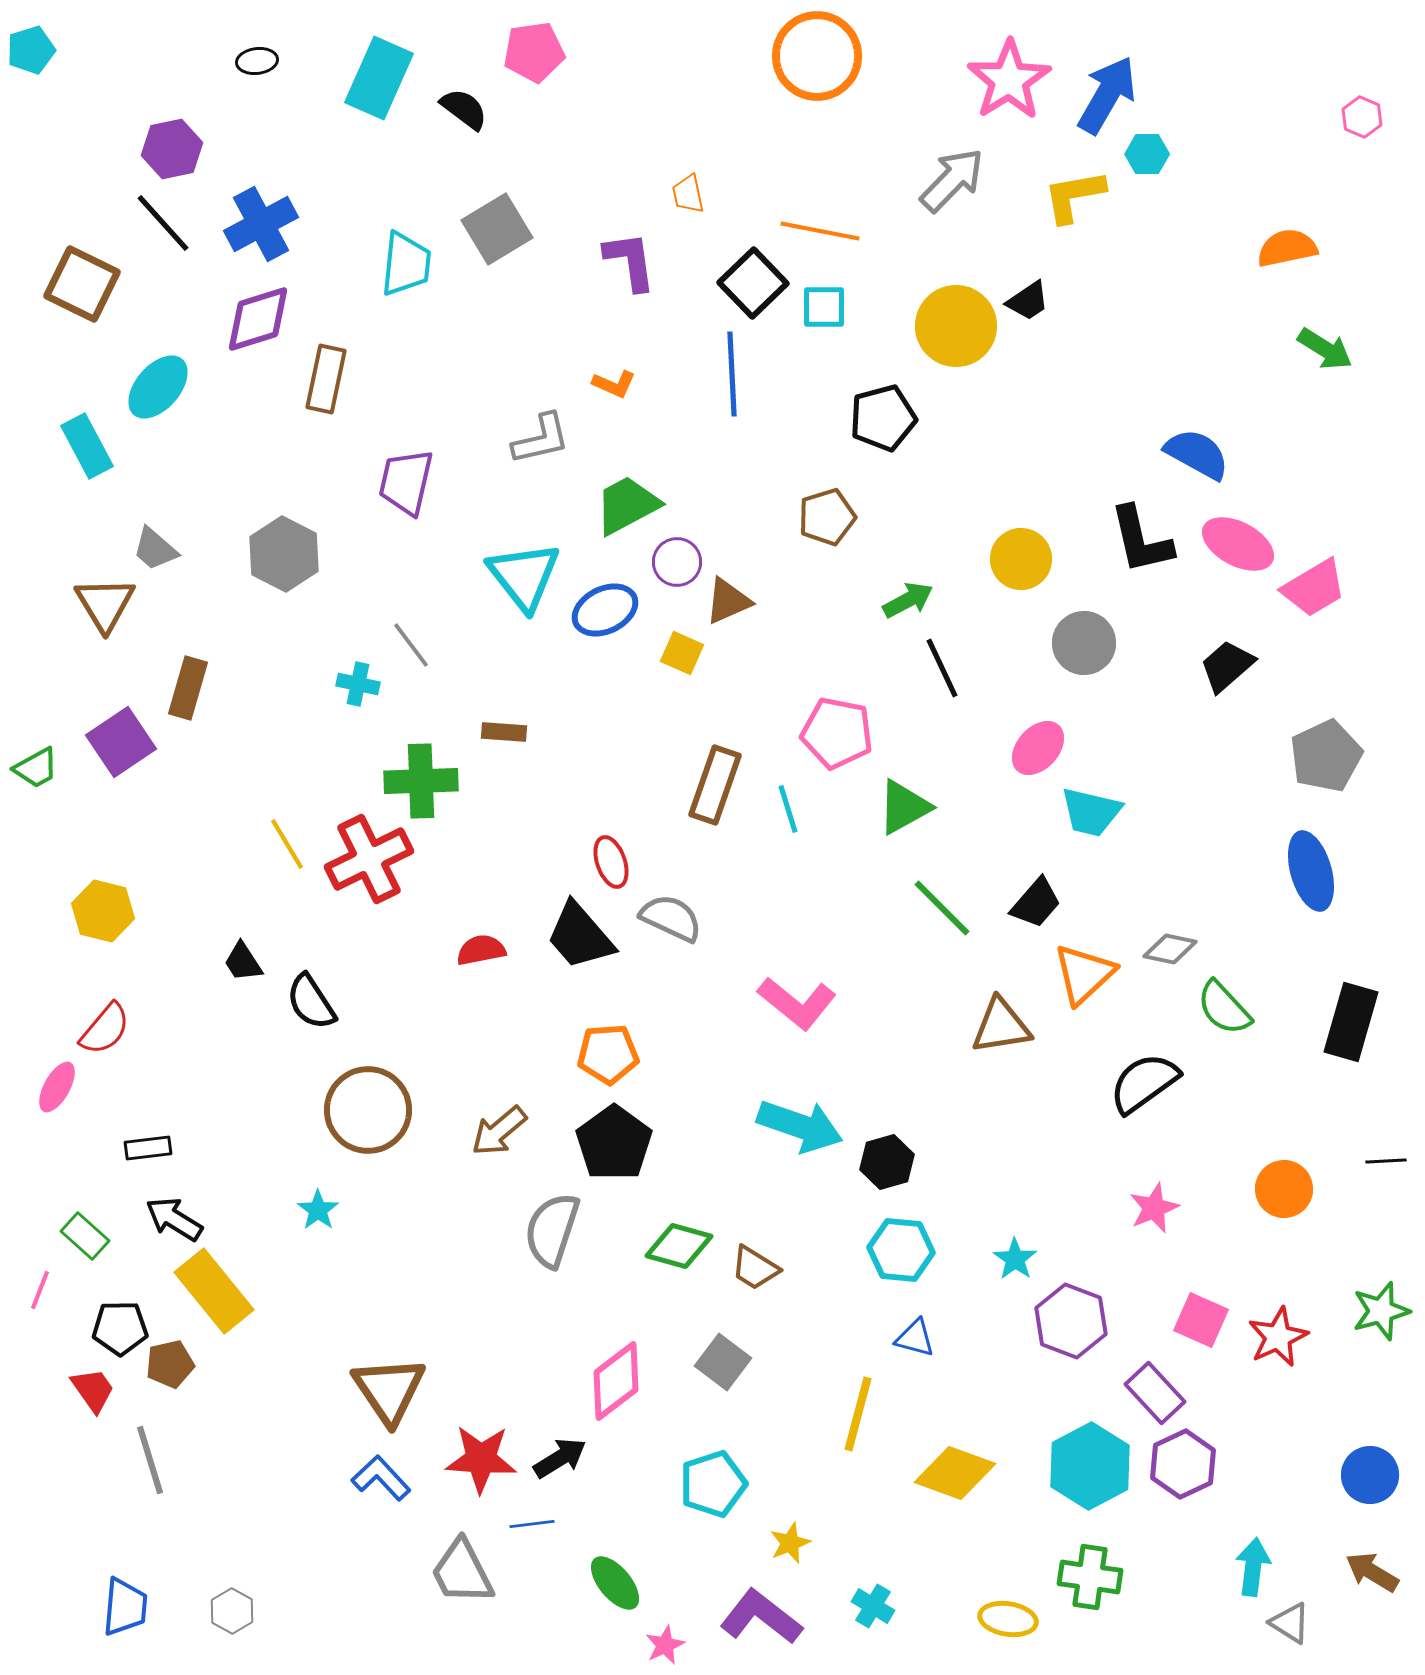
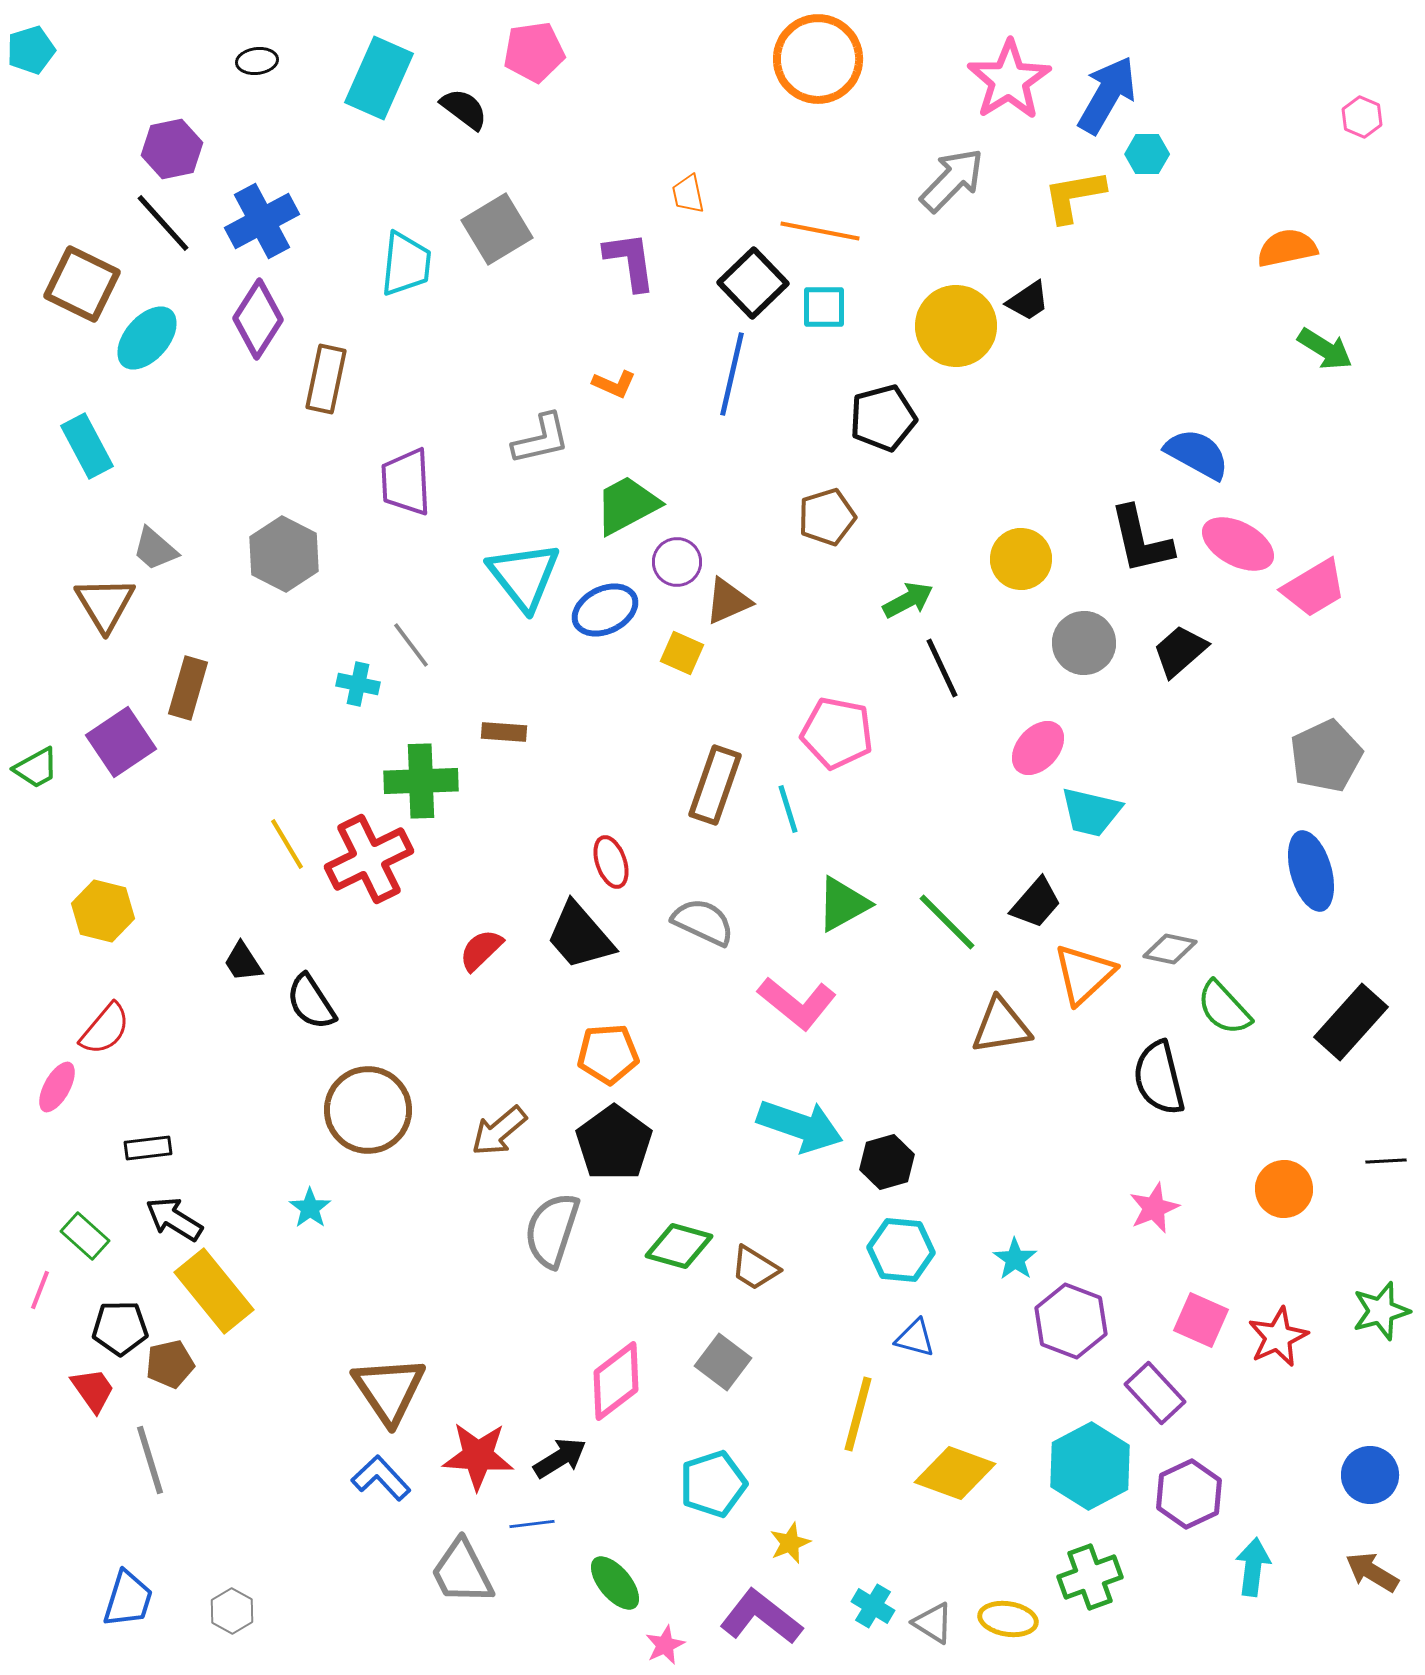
orange circle at (817, 56): moved 1 px right, 3 px down
blue cross at (261, 224): moved 1 px right, 3 px up
purple diamond at (258, 319): rotated 40 degrees counterclockwise
blue line at (732, 374): rotated 16 degrees clockwise
cyan ellipse at (158, 387): moved 11 px left, 49 px up
purple trapezoid at (406, 482): rotated 16 degrees counterclockwise
black trapezoid at (1227, 666): moved 47 px left, 15 px up
green triangle at (904, 807): moved 61 px left, 97 px down
green line at (942, 908): moved 5 px right, 14 px down
gray semicircle at (671, 918): moved 32 px right, 4 px down
red semicircle at (481, 950): rotated 33 degrees counterclockwise
black rectangle at (1351, 1022): rotated 26 degrees clockwise
black semicircle at (1144, 1083): moved 15 px right, 5 px up; rotated 68 degrees counterclockwise
cyan star at (318, 1210): moved 8 px left, 2 px up
red star at (481, 1459): moved 3 px left, 3 px up
purple hexagon at (1183, 1464): moved 6 px right, 30 px down
green cross at (1090, 1577): rotated 28 degrees counterclockwise
blue trapezoid at (125, 1607): moved 3 px right, 8 px up; rotated 12 degrees clockwise
gray triangle at (1290, 1623): moved 357 px left
